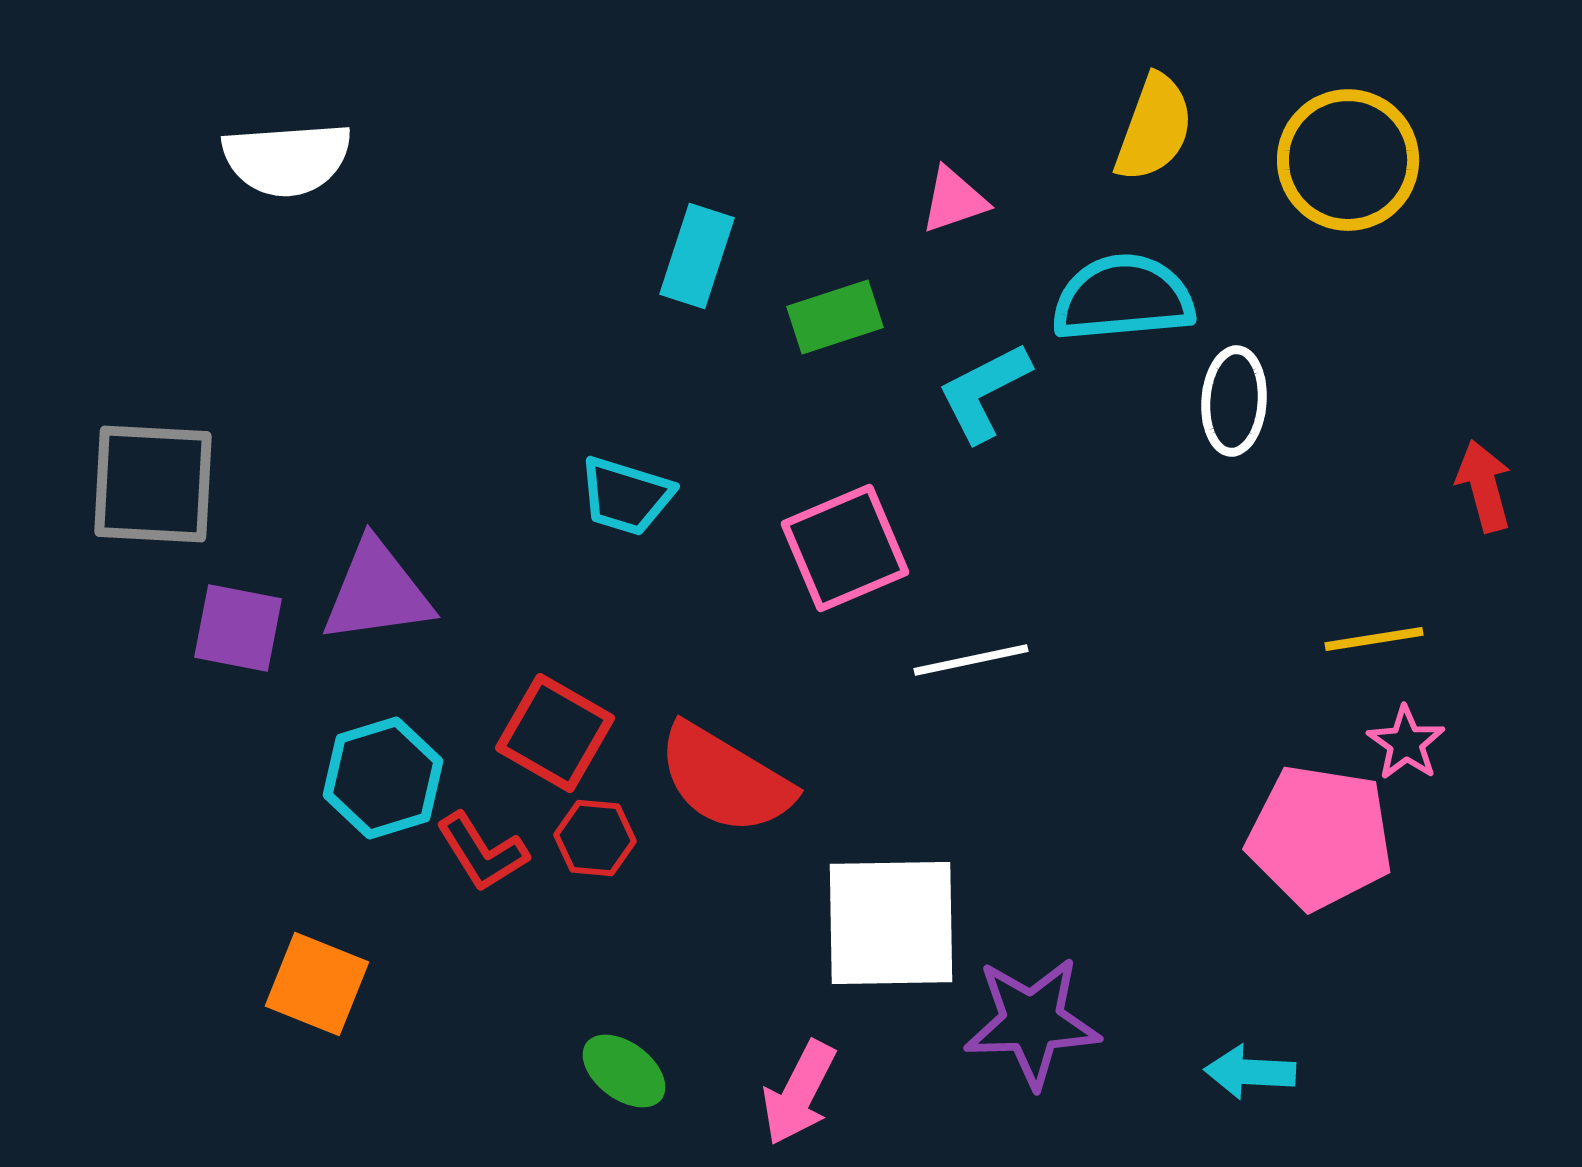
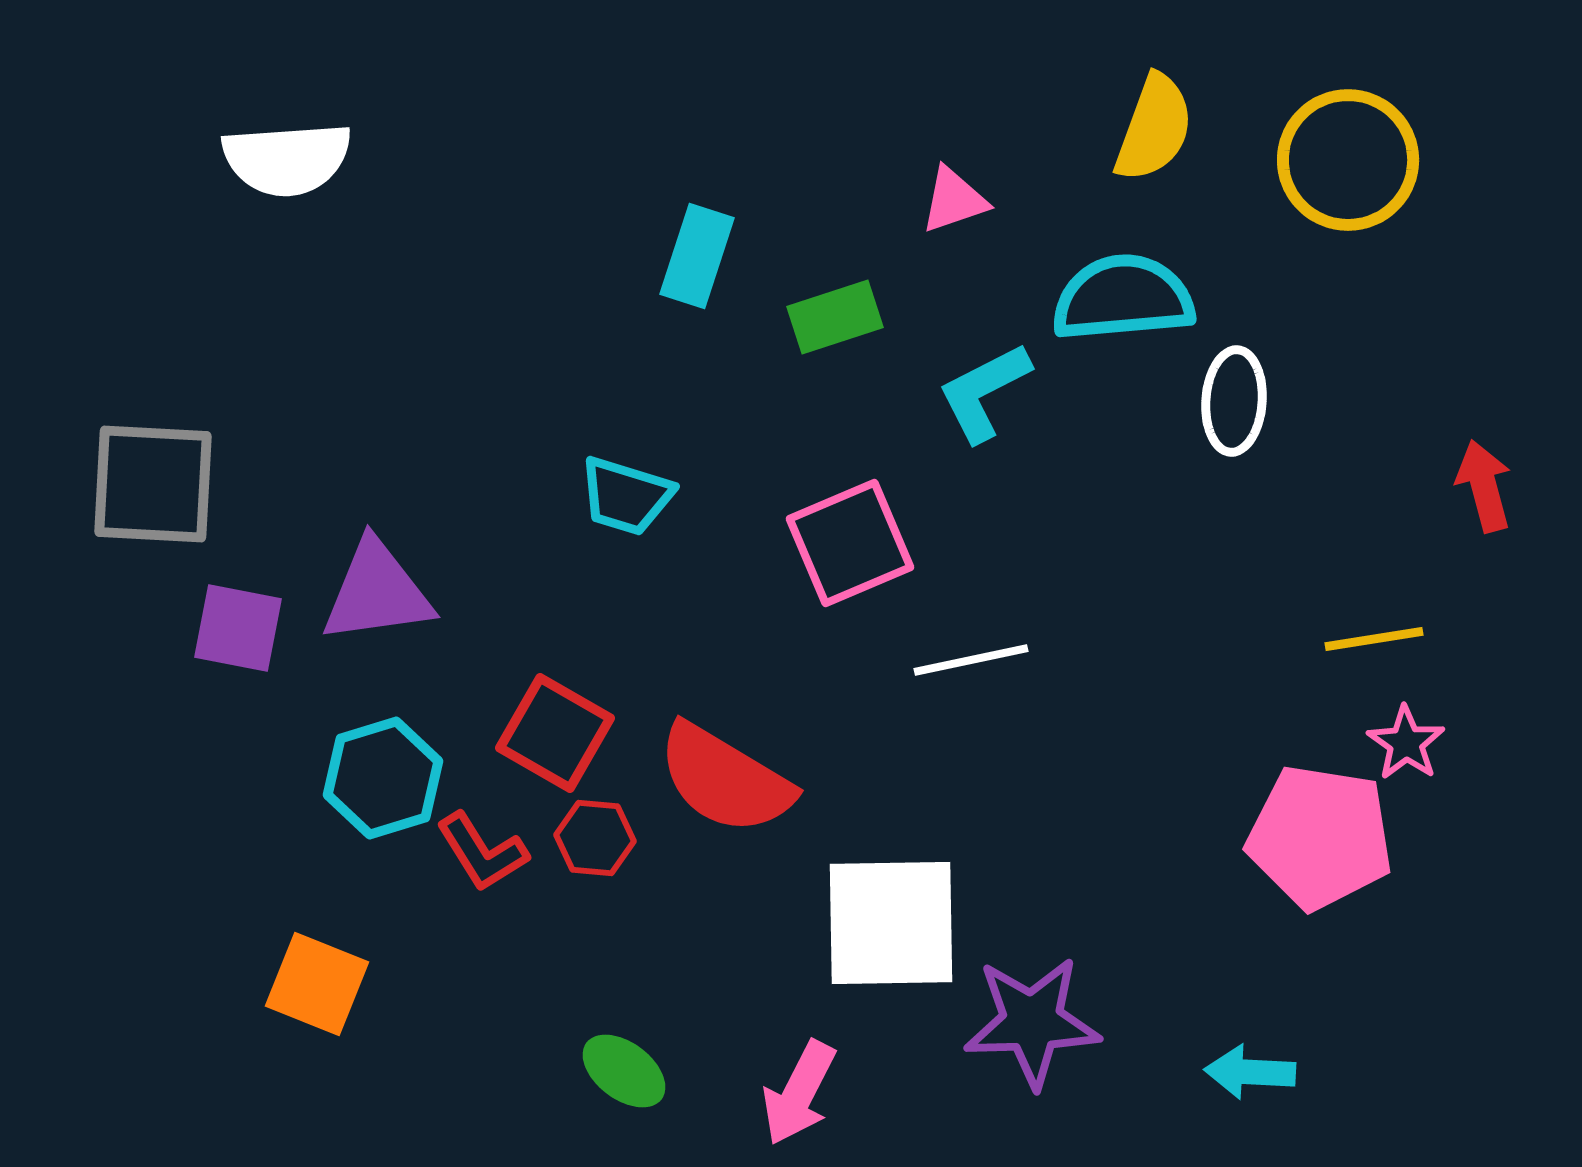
pink square: moved 5 px right, 5 px up
